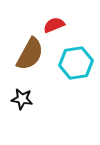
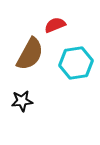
red semicircle: moved 1 px right
black star: moved 2 px down; rotated 15 degrees counterclockwise
